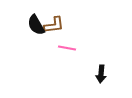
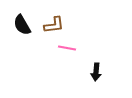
black semicircle: moved 14 px left
black arrow: moved 5 px left, 2 px up
